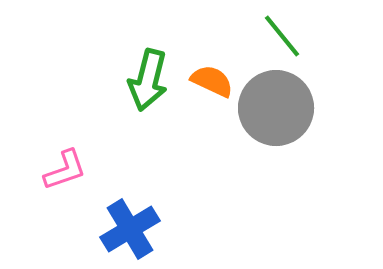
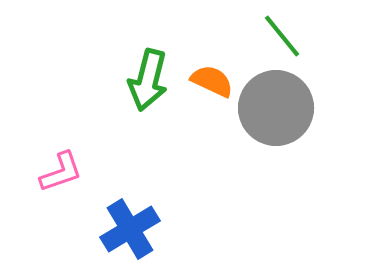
pink L-shape: moved 4 px left, 2 px down
